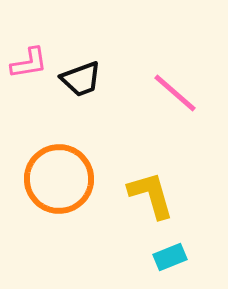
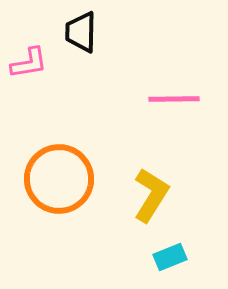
black trapezoid: moved 47 px up; rotated 111 degrees clockwise
pink line: moved 1 px left, 6 px down; rotated 42 degrees counterclockwise
yellow L-shape: rotated 48 degrees clockwise
